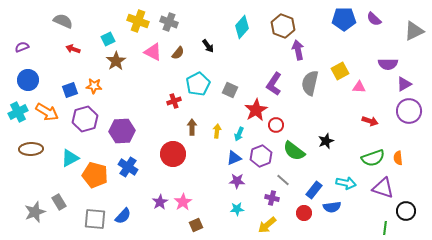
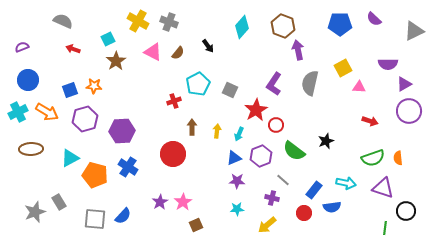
blue pentagon at (344, 19): moved 4 px left, 5 px down
yellow cross at (138, 21): rotated 10 degrees clockwise
yellow square at (340, 71): moved 3 px right, 3 px up
